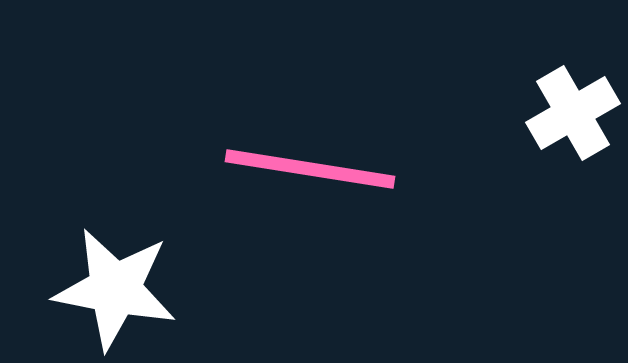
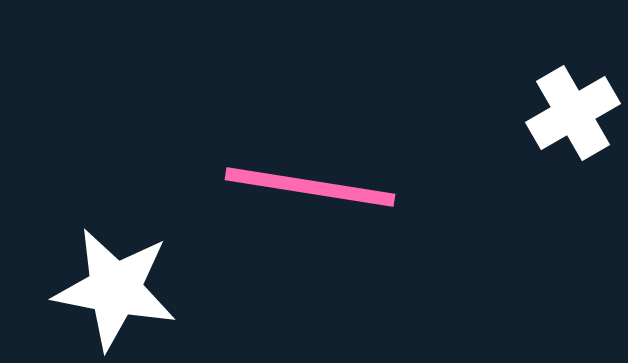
pink line: moved 18 px down
